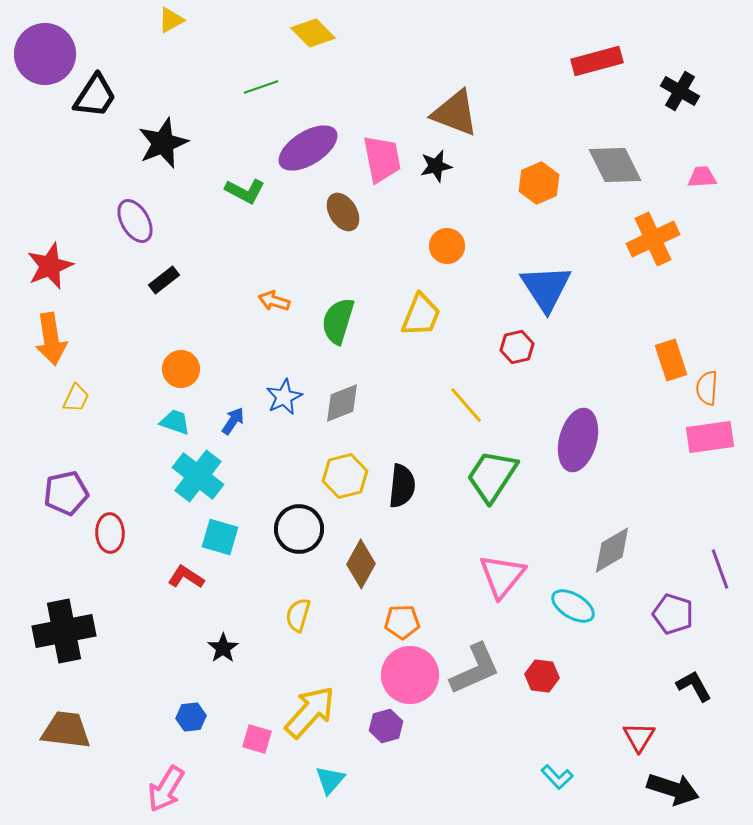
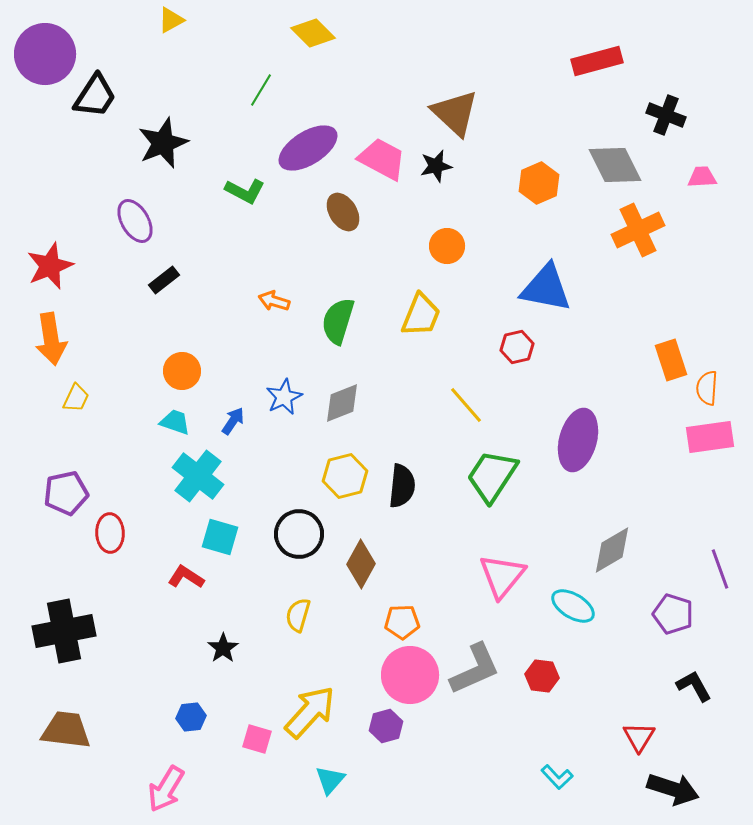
green line at (261, 87): moved 3 px down; rotated 40 degrees counterclockwise
black cross at (680, 91): moved 14 px left, 24 px down; rotated 9 degrees counterclockwise
brown triangle at (455, 113): rotated 22 degrees clockwise
pink trapezoid at (382, 159): rotated 51 degrees counterclockwise
orange cross at (653, 239): moved 15 px left, 9 px up
blue triangle at (546, 288): rotated 46 degrees counterclockwise
orange circle at (181, 369): moved 1 px right, 2 px down
black circle at (299, 529): moved 5 px down
